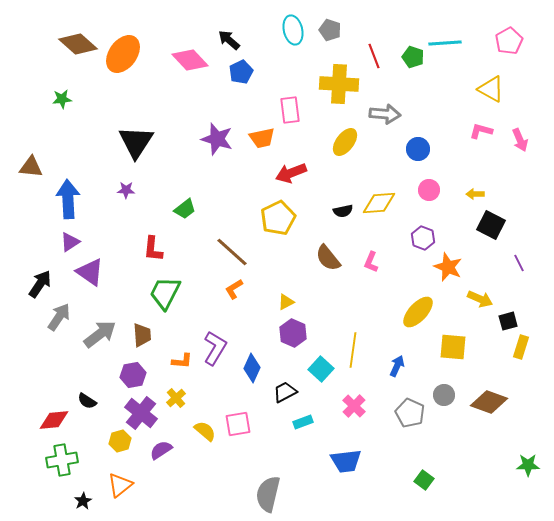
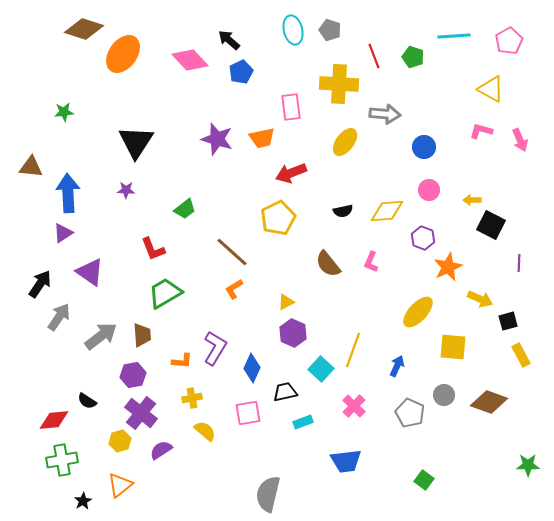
cyan line at (445, 43): moved 9 px right, 7 px up
brown diamond at (78, 44): moved 6 px right, 15 px up; rotated 24 degrees counterclockwise
green star at (62, 99): moved 2 px right, 13 px down
pink rectangle at (290, 110): moved 1 px right, 3 px up
blue circle at (418, 149): moved 6 px right, 2 px up
yellow arrow at (475, 194): moved 3 px left, 6 px down
blue arrow at (68, 199): moved 6 px up
yellow diamond at (379, 203): moved 8 px right, 8 px down
purple triangle at (70, 242): moved 7 px left, 9 px up
red L-shape at (153, 249): rotated 28 degrees counterclockwise
brown semicircle at (328, 258): moved 6 px down
purple line at (519, 263): rotated 30 degrees clockwise
orange star at (448, 267): rotated 24 degrees clockwise
green trapezoid at (165, 293): rotated 33 degrees clockwise
gray arrow at (100, 334): moved 1 px right, 2 px down
yellow rectangle at (521, 347): moved 8 px down; rotated 45 degrees counterclockwise
yellow line at (353, 350): rotated 12 degrees clockwise
black trapezoid at (285, 392): rotated 15 degrees clockwise
yellow cross at (176, 398): moved 16 px right; rotated 30 degrees clockwise
pink square at (238, 424): moved 10 px right, 11 px up
